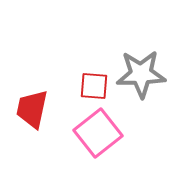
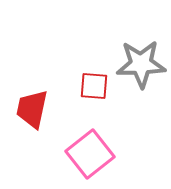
gray star: moved 10 px up
pink square: moved 8 px left, 21 px down
